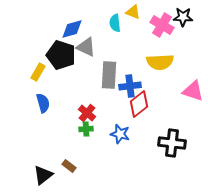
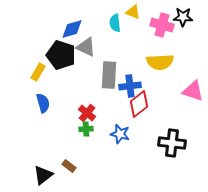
pink cross: rotated 15 degrees counterclockwise
